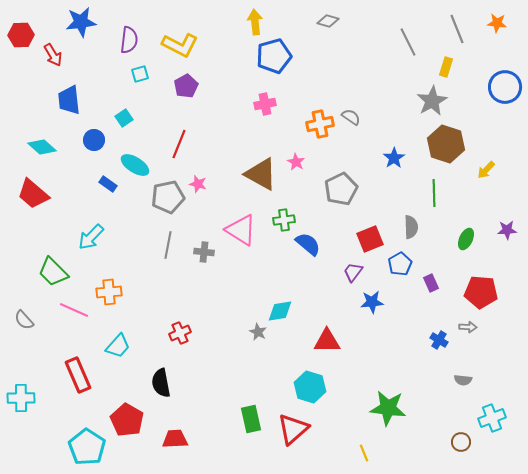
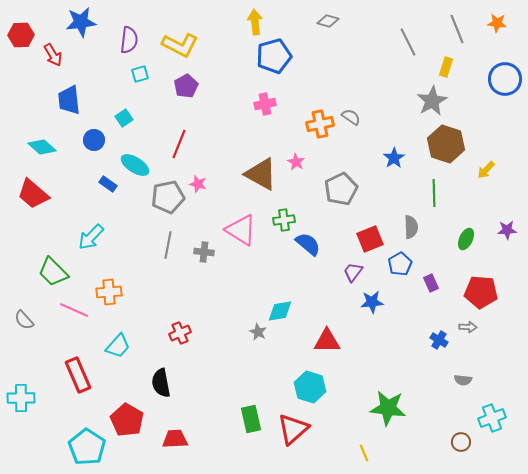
blue circle at (505, 87): moved 8 px up
